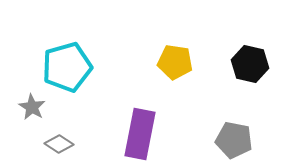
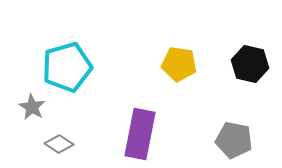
yellow pentagon: moved 4 px right, 2 px down
